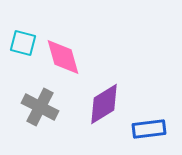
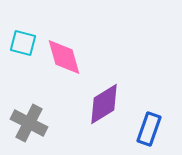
pink diamond: moved 1 px right
gray cross: moved 11 px left, 16 px down
blue rectangle: rotated 64 degrees counterclockwise
